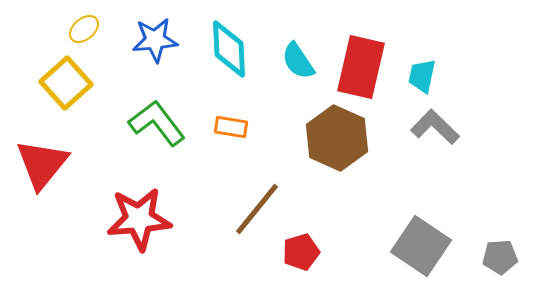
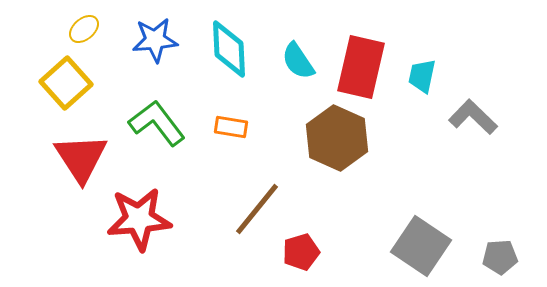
gray L-shape: moved 38 px right, 10 px up
red triangle: moved 39 px right, 6 px up; rotated 12 degrees counterclockwise
